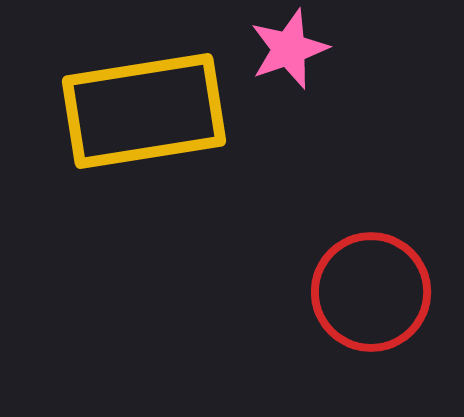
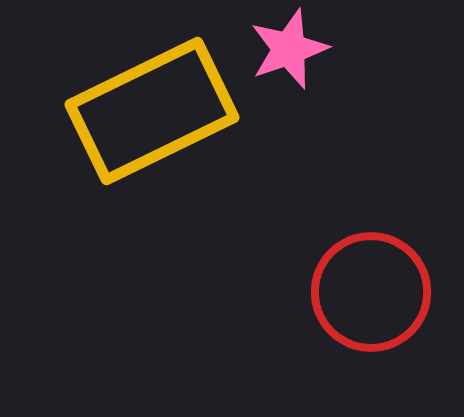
yellow rectangle: moved 8 px right; rotated 17 degrees counterclockwise
